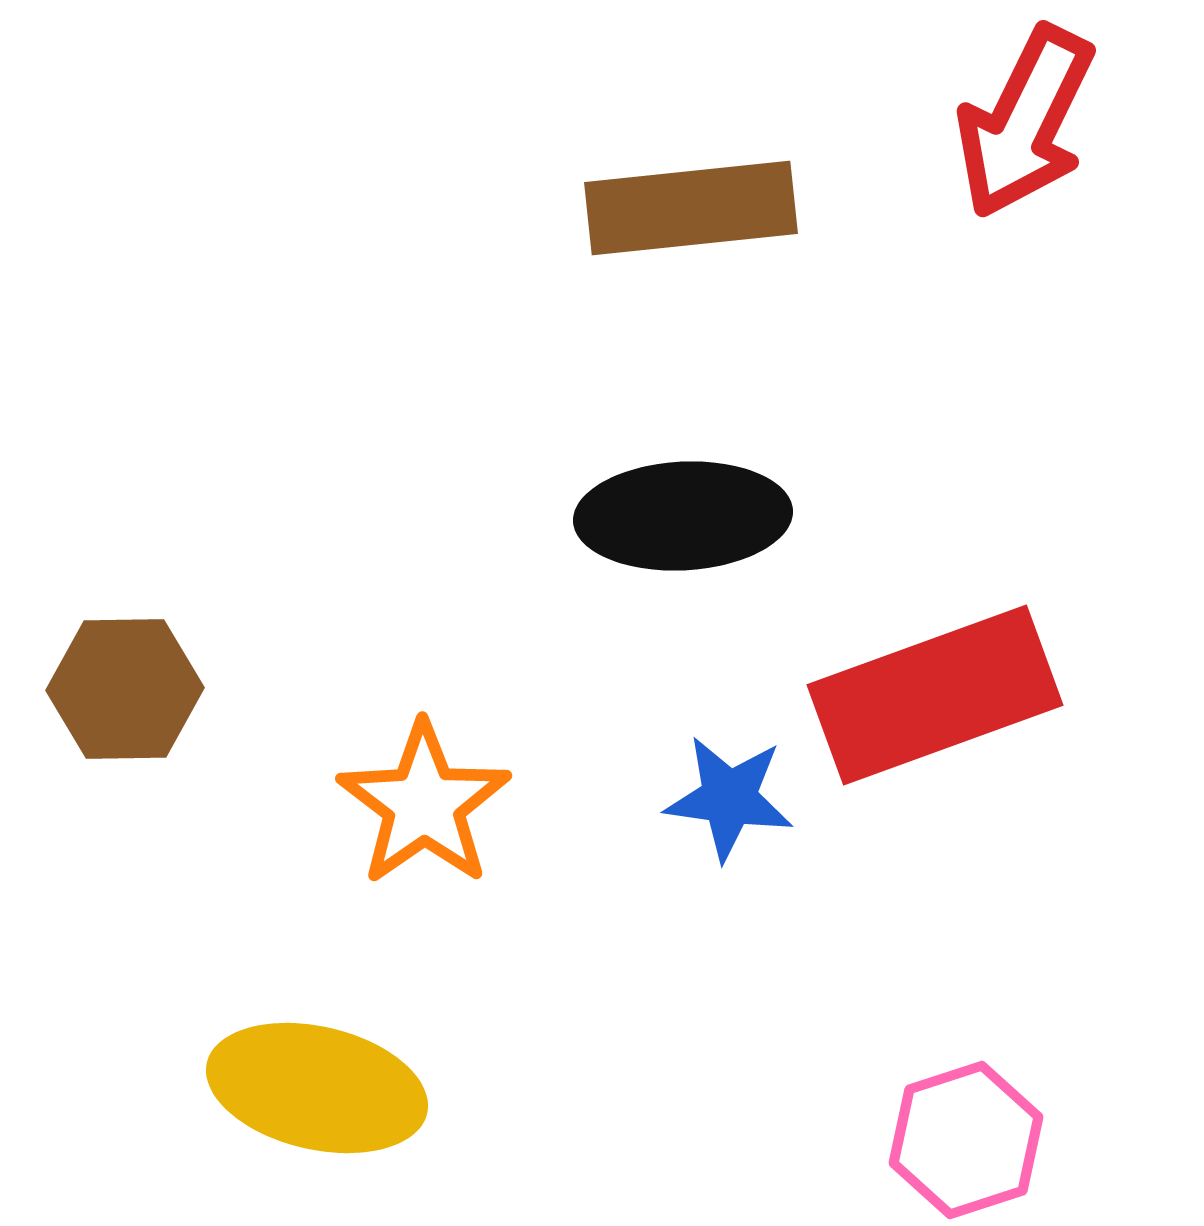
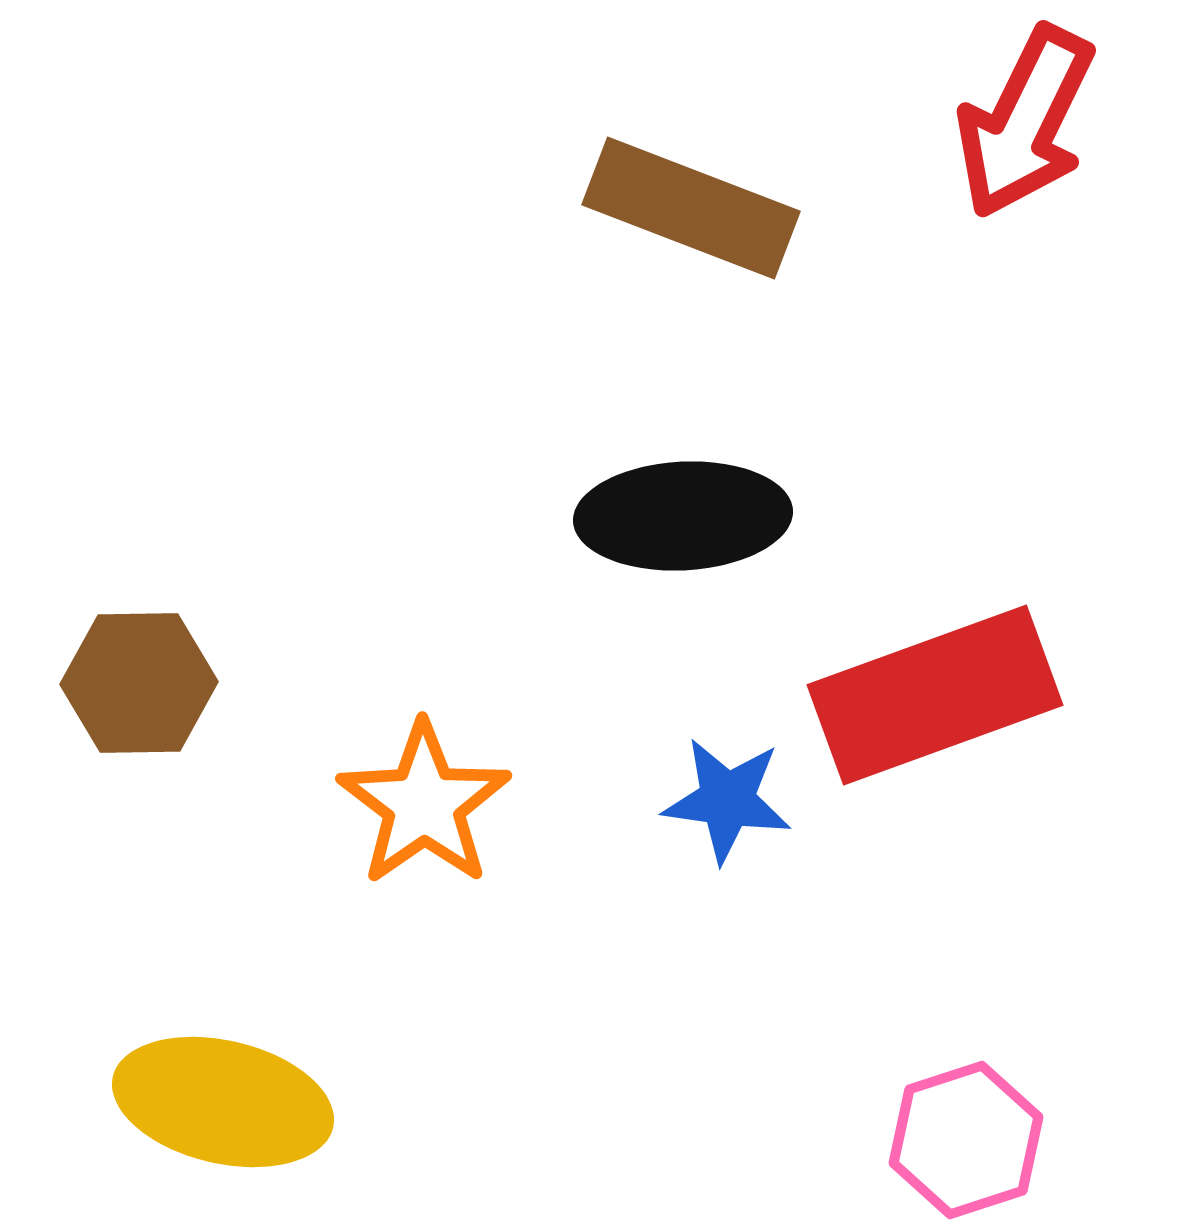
brown rectangle: rotated 27 degrees clockwise
brown hexagon: moved 14 px right, 6 px up
blue star: moved 2 px left, 2 px down
yellow ellipse: moved 94 px left, 14 px down
